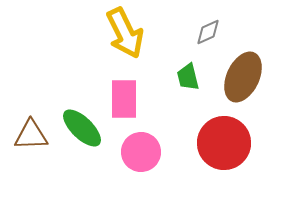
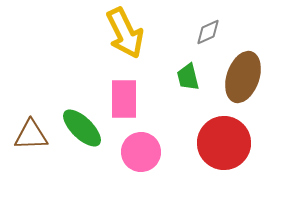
brown ellipse: rotated 6 degrees counterclockwise
